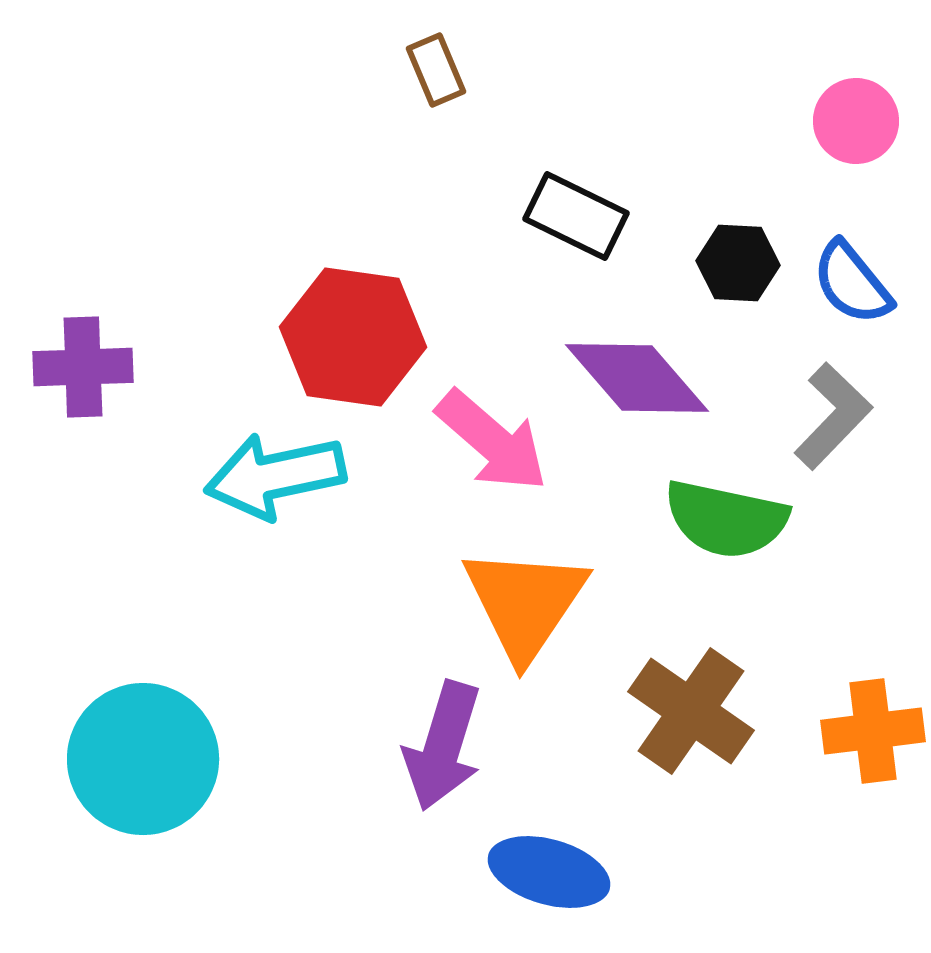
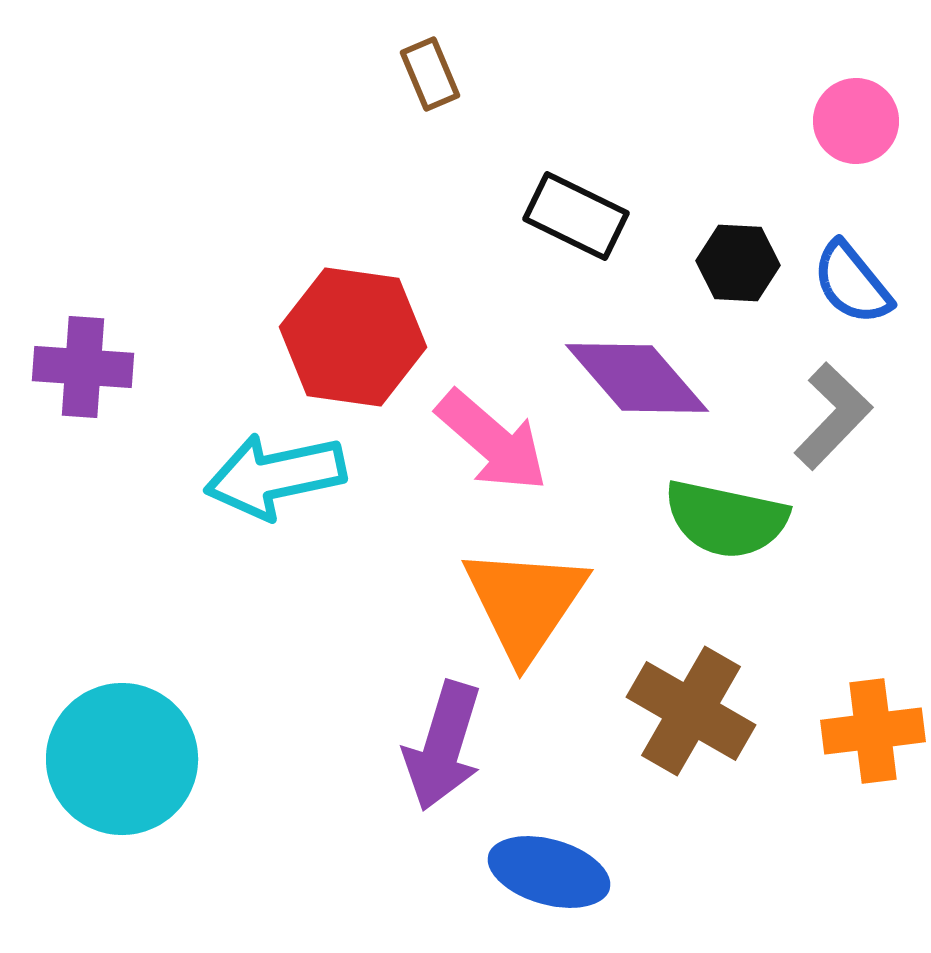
brown rectangle: moved 6 px left, 4 px down
purple cross: rotated 6 degrees clockwise
brown cross: rotated 5 degrees counterclockwise
cyan circle: moved 21 px left
